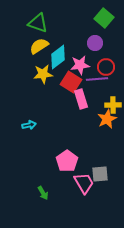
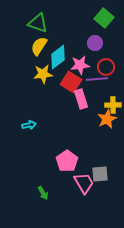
yellow semicircle: rotated 24 degrees counterclockwise
